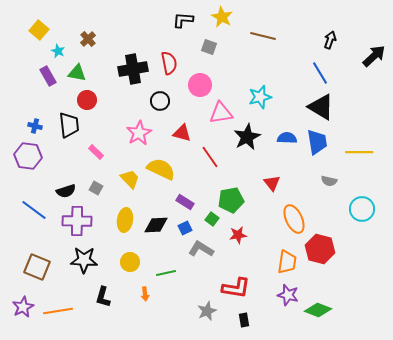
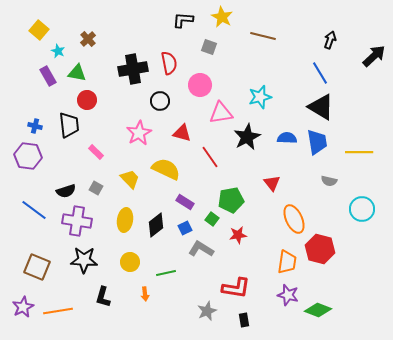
yellow semicircle at (161, 169): moved 5 px right
purple cross at (77, 221): rotated 8 degrees clockwise
black diamond at (156, 225): rotated 35 degrees counterclockwise
